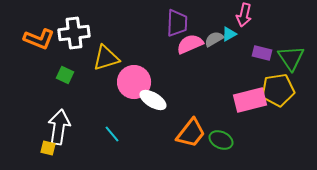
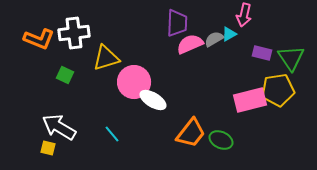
white arrow: rotated 68 degrees counterclockwise
